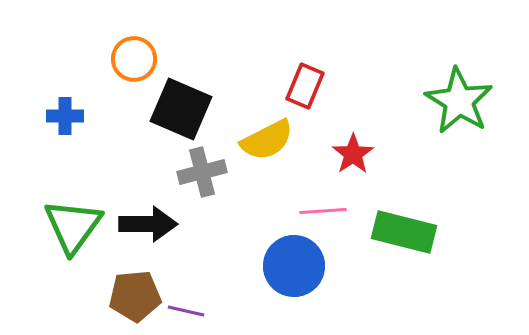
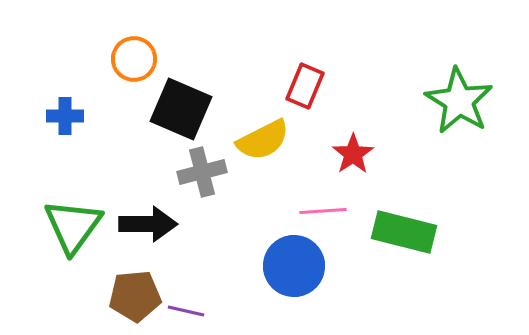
yellow semicircle: moved 4 px left
